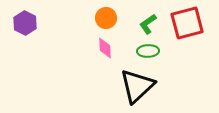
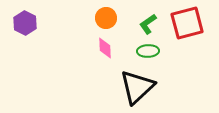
black triangle: moved 1 px down
